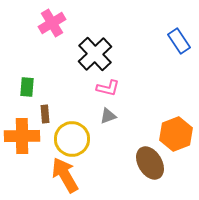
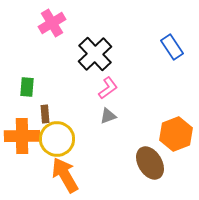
blue rectangle: moved 7 px left, 6 px down
pink L-shape: rotated 50 degrees counterclockwise
yellow circle: moved 15 px left
